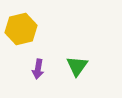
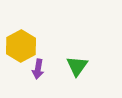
yellow hexagon: moved 17 px down; rotated 16 degrees counterclockwise
